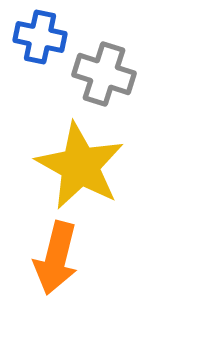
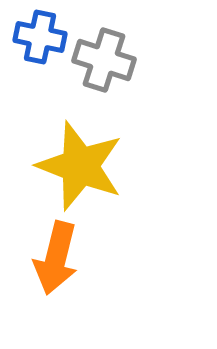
gray cross: moved 14 px up
yellow star: rotated 8 degrees counterclockwise
